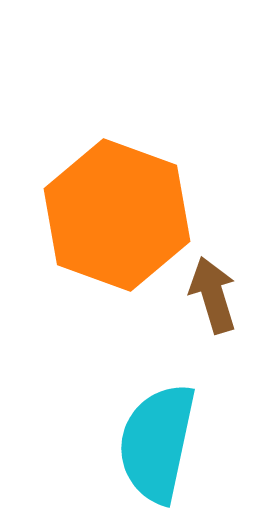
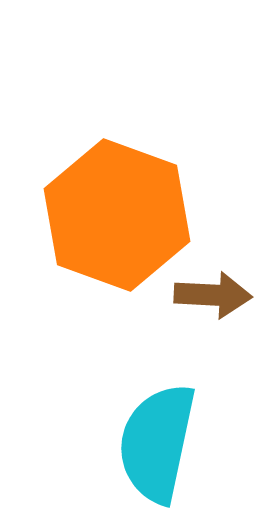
brown arrow: rotated 110 degrees clockwise
